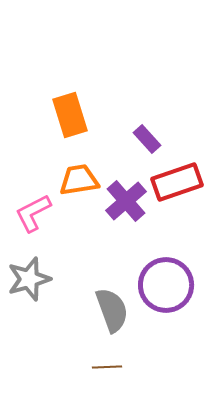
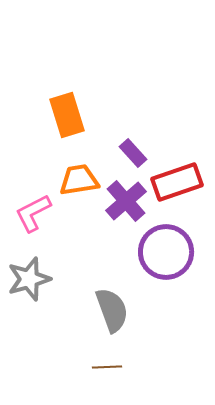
orange rectangle: moved 3 px left
purple rectangle: moved 14 px left, 14 px down
purple circle: moved 33 px up
